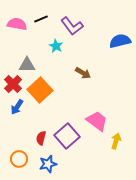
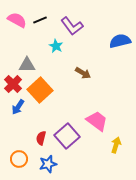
black line: moved 1 px left, 1 px down
pink semicircle: moved 4 px up; rotated 18 degrees clockwise
blue arrow: moved 1 px right
yellow arrow: moved 4 px down
